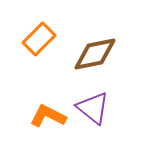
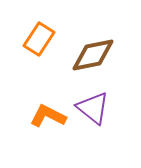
orange rectangle: rotated 12 degrees counterclockwise
brown diamond: moved 2 px left, 1 px down
